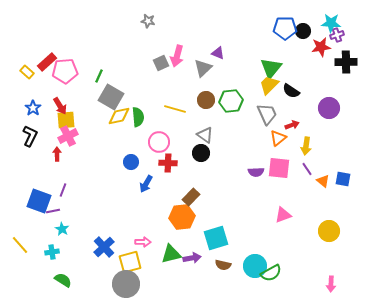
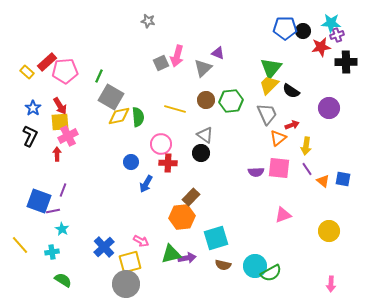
yellow square at (66, 120): moved 6 px left, 2 px down
pink circle at (159, 142): moved 2 px right, 2 px down
pink arrow at (143, 242): moved 2 px left, 1 px up; rotated 28 degrees clockwise
purple arrow at (192, 258): moved 5 px left
